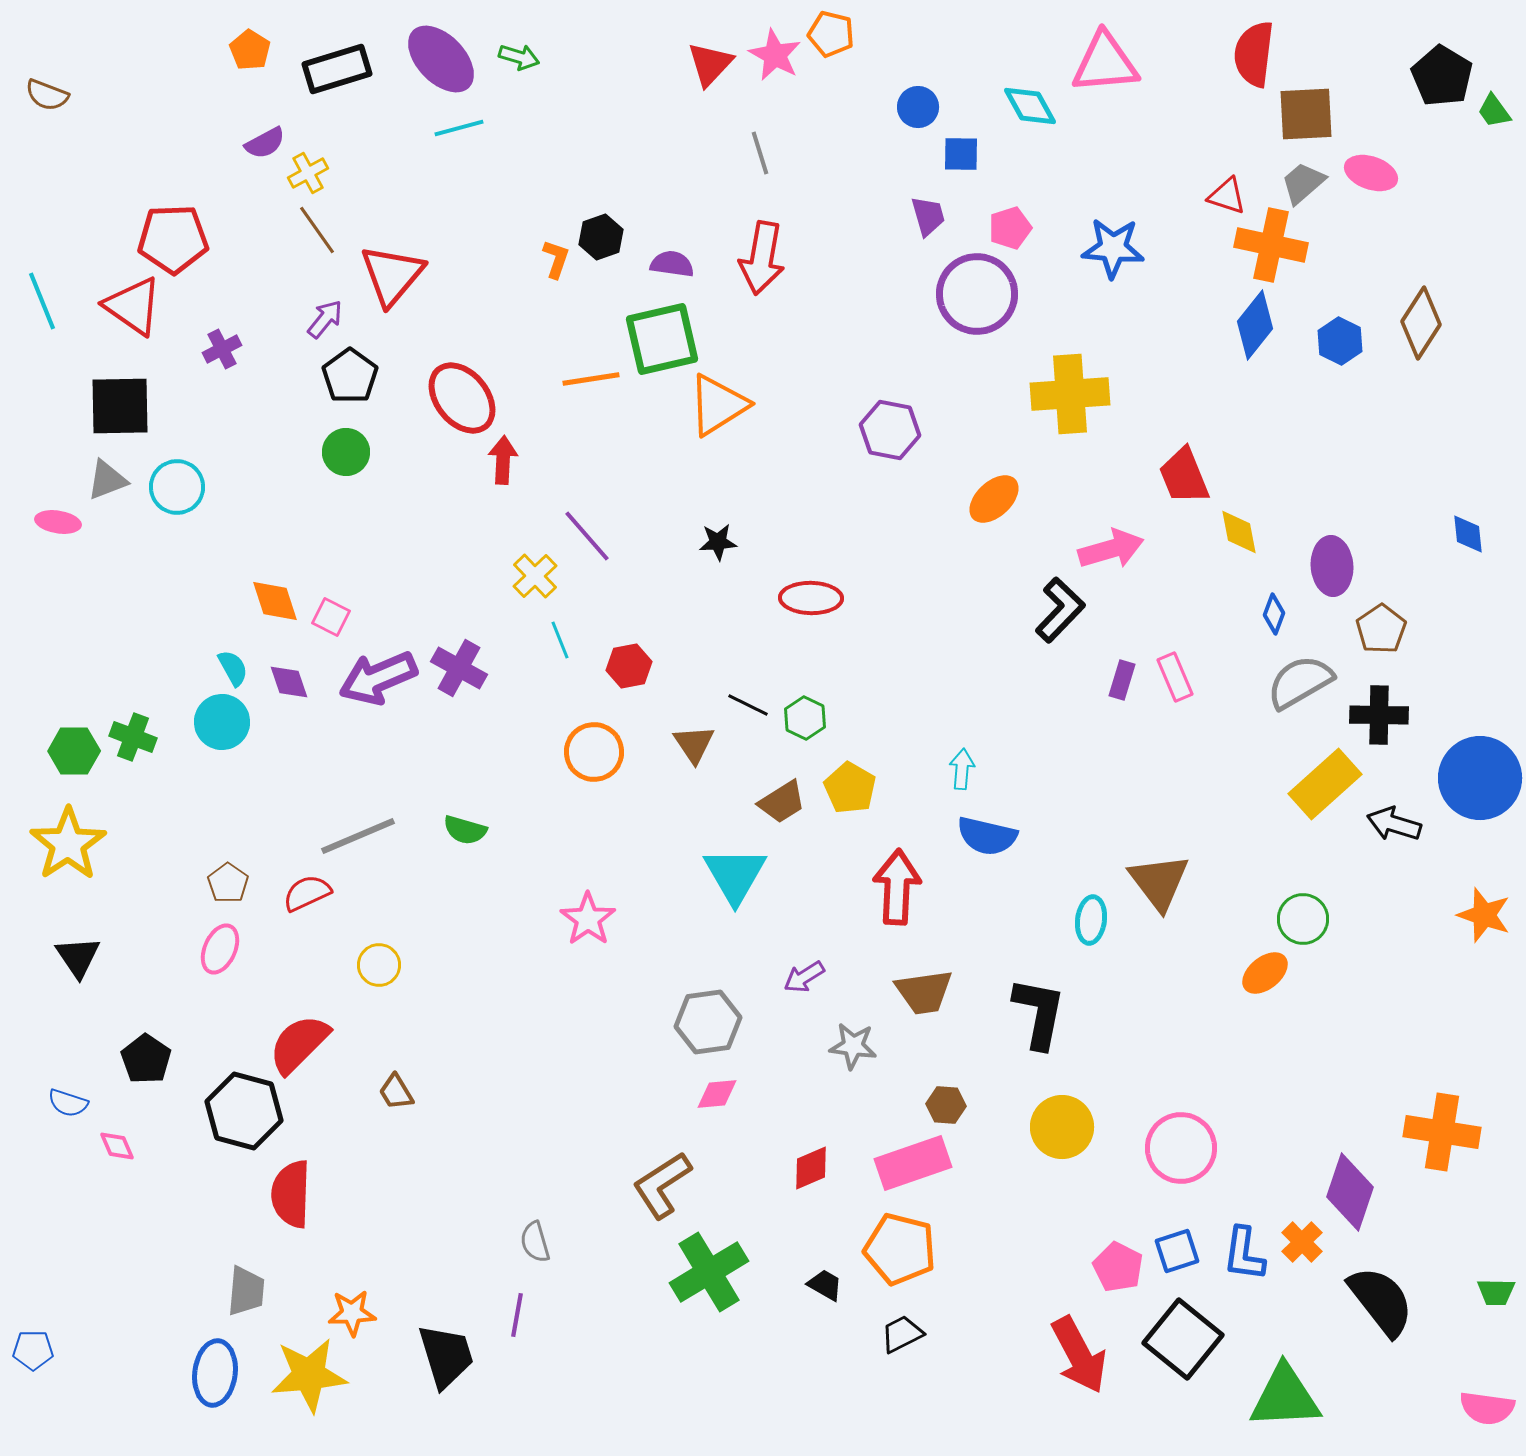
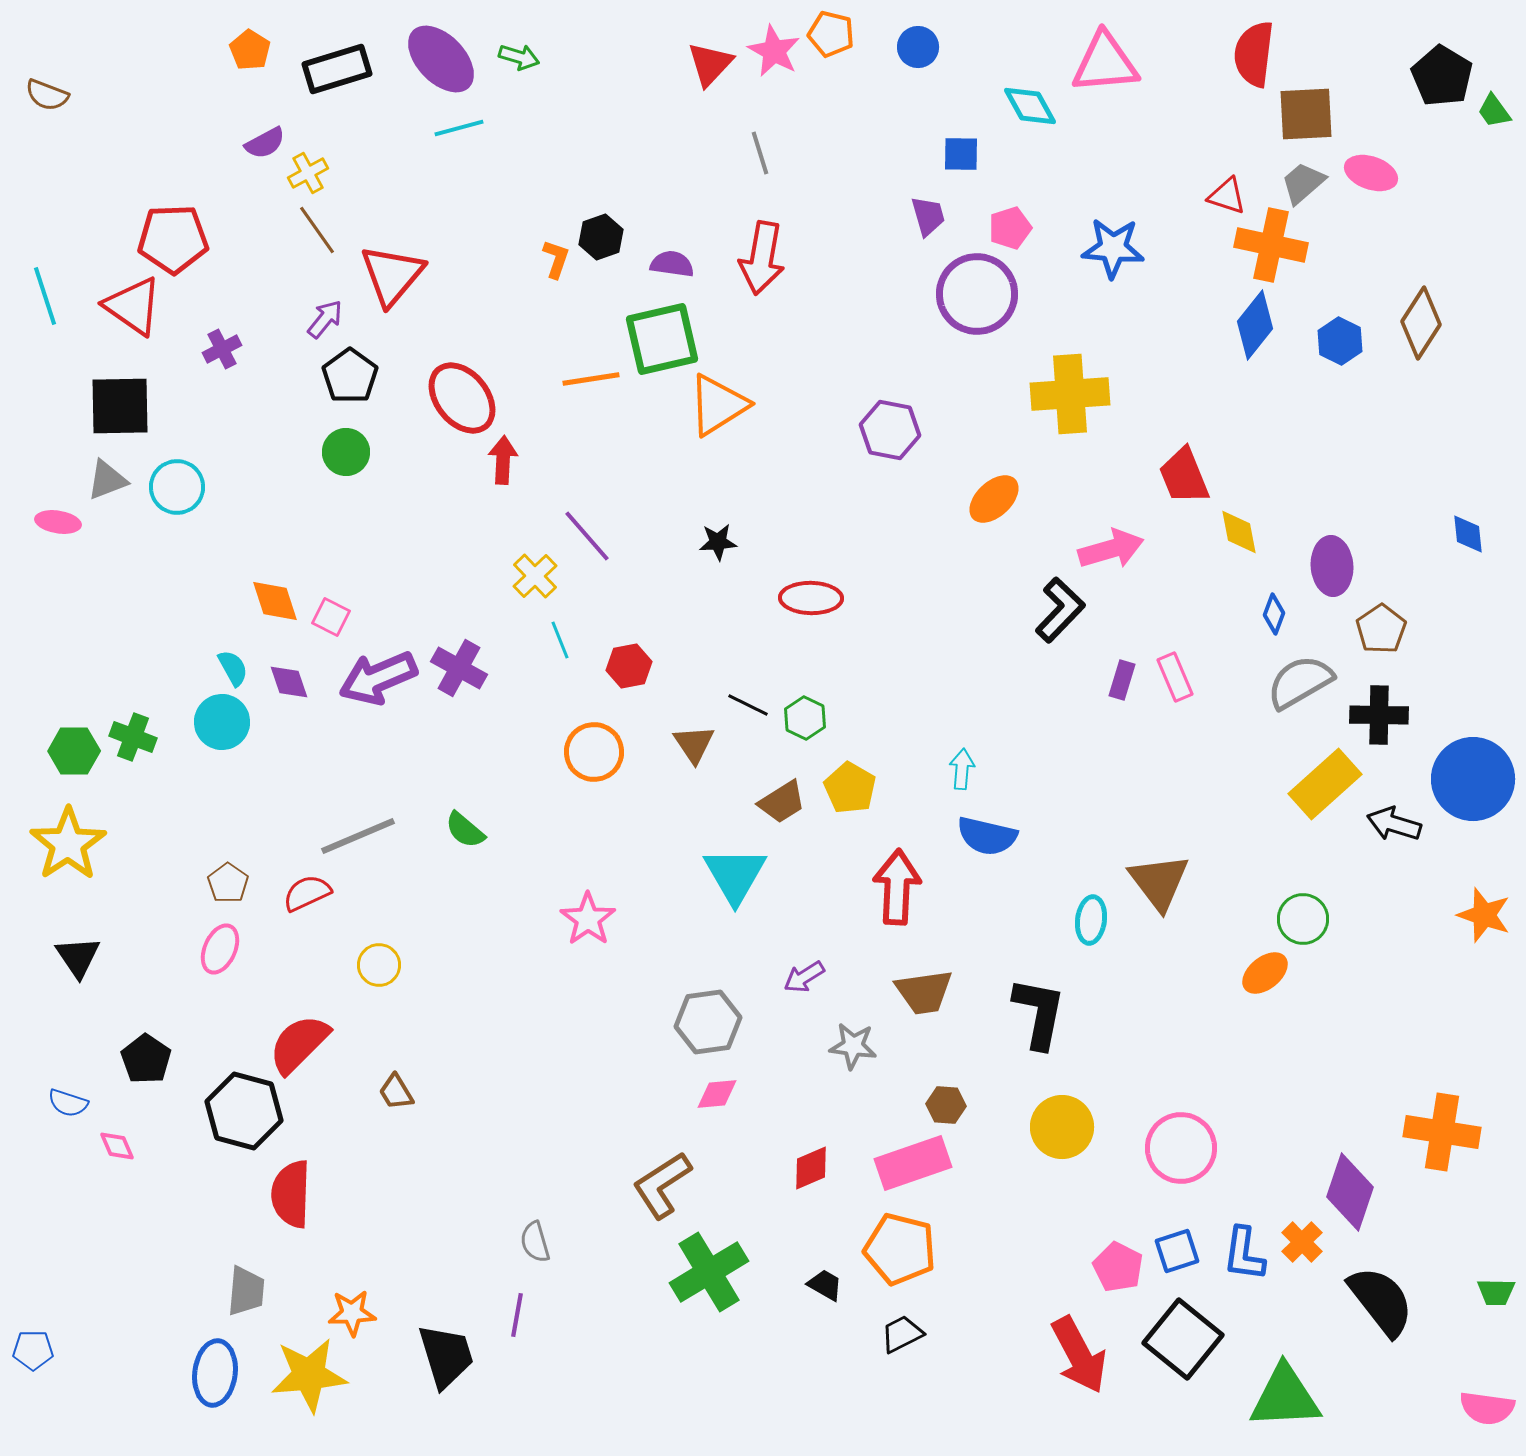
pink star at (775, 55): moved 1 px left, 4 px up
blue circle at (918, 107): moved 60 px up
cyan line at (42, 301): moved 3 px right, 5 px up; rotated 4 degrees clockwise
blue circle at (1480, 778): moved 7 px left, 1 px down
green semicircle at (465, 830): rotated 24 degrees clockwise
